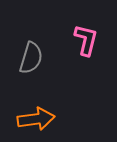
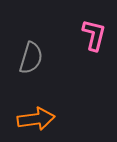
pink L-shape: moved 8 px right, 5 px up
